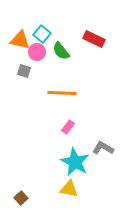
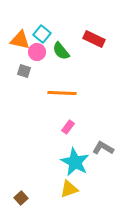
yellow triangle: rotated 30 degrees counterclockwise
